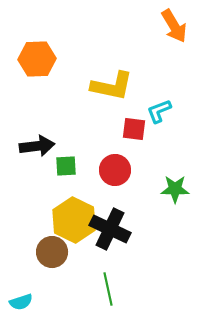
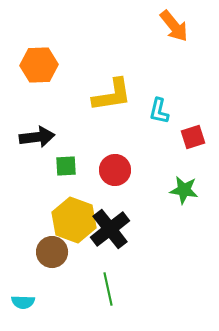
orange arrow: rotated 8 degrees counterclockwise
orange hexagon: moved 2 px right, 6 px down
yellow L-shape: moved 9 px down; rotated 21 degrees counterclockwise
cyan L-shape: rotated 56 degrees counterclockwise
red square: moved 59 px right, 8 px down; rotated 25 degrees counterclockwise
black arrow: moved 9 px up
green star: moved 9 px right, 1 px down; rotated 8 degrees clockwise
yellow hexagon: rotated 6 degrees counterclockwise
black cross: rotated 27 degrees clockwise
cyan semicircle: moved 2 px right; rotated 20 degrees clockwise
